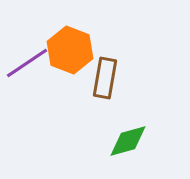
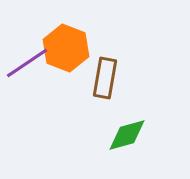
orange hexagon: moved 4 px left, 2 px up
green diamond: moved 1 px left, 6 px up
